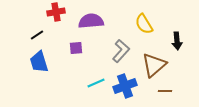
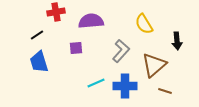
blue cross: rotated 20 degrees clockwise
brown line: rotated 16 degrees clockwise
